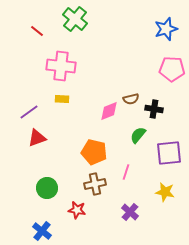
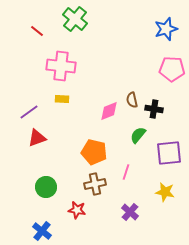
brown semicircle: moved 1 px right, 1 px down; rotated 91 degrees clockwise
green circle: moved 1 px left, 1 px up
